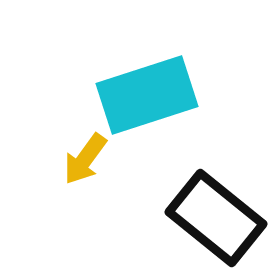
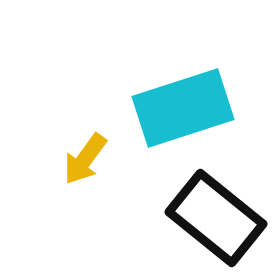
cyan rectangle: moved 36 px right, 13 px down
